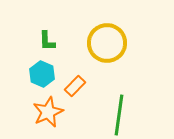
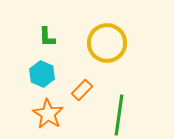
green L-shape: moved 4 px up
orange rectangle: moved 7 px right, 4 px down
orange star: moved 2 px down; rotated 16 degrees counterclockwise
